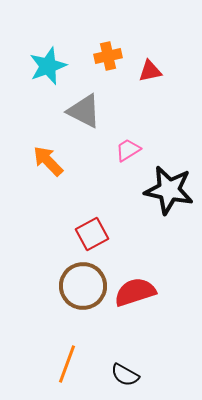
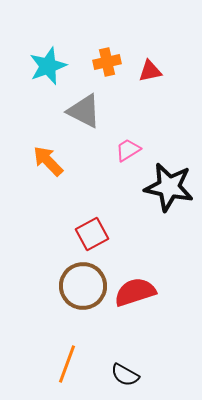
orange cross: moved 1 px left, 6 px down
black star: moved 3 px up
